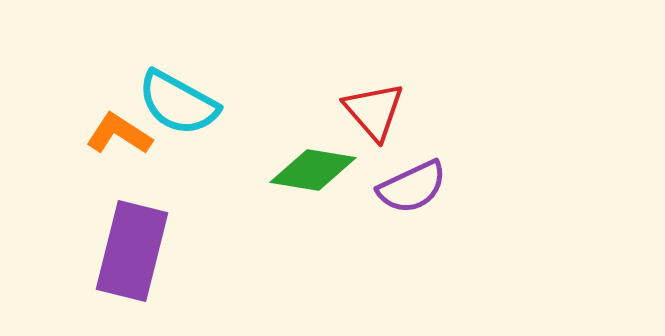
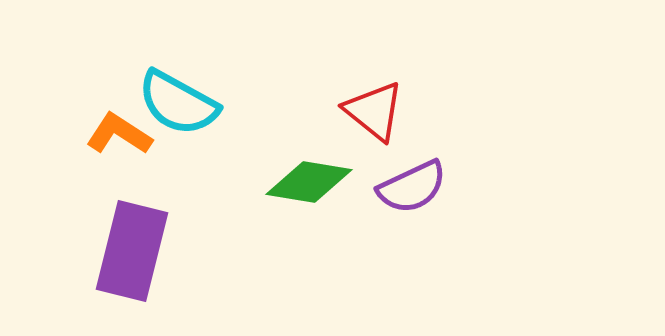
red triangle: rotated 10 degrees counterclockwise
green diamond: moved 4 px left, 12 px down
